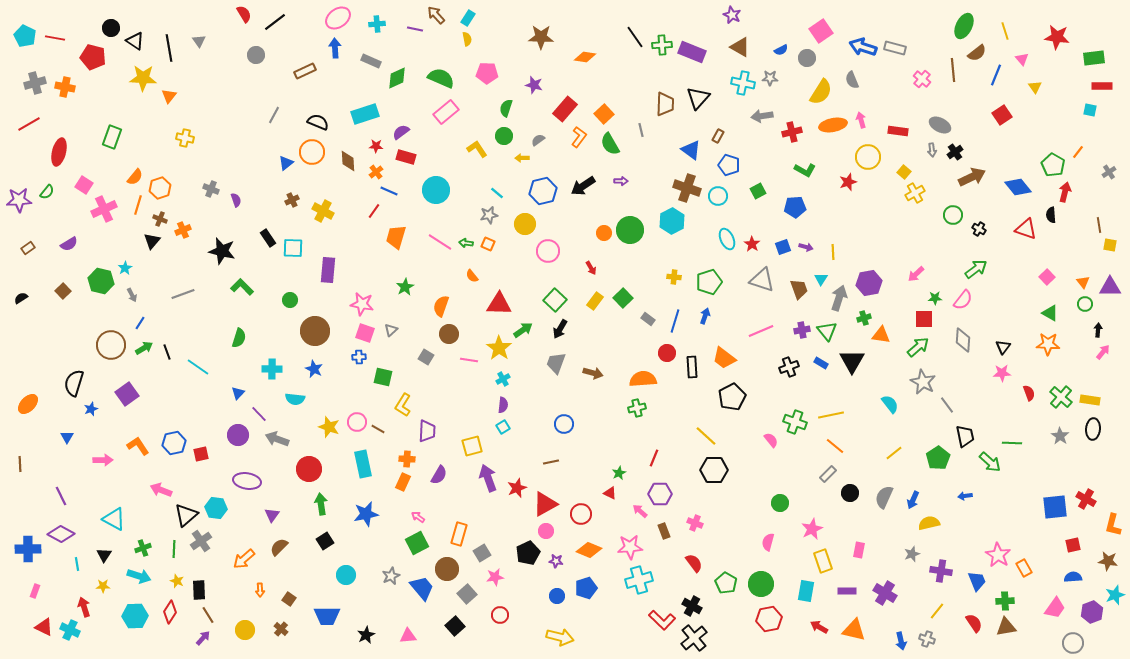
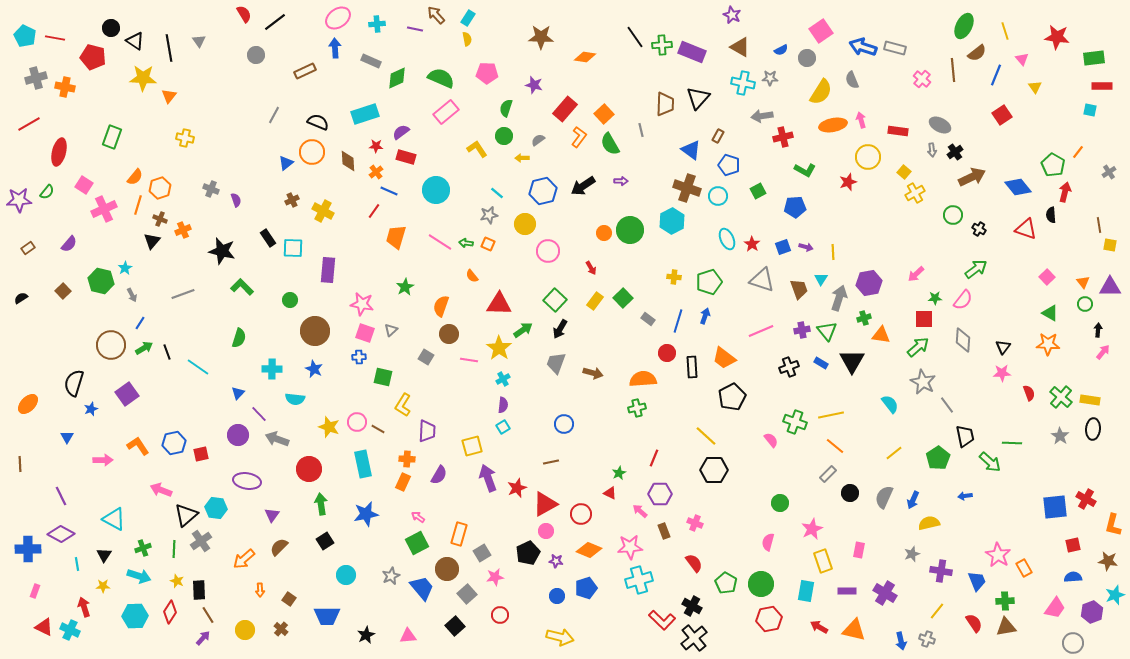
gray cross at (35, 83): moved 1 px right, 5 px up
red cross at (792, 132): moved 9 px left, 5 px down
purple semicircle at (69, 244): rotated 18 degrees counterclockwise
blue line at (675, 321): moved 3 px right
